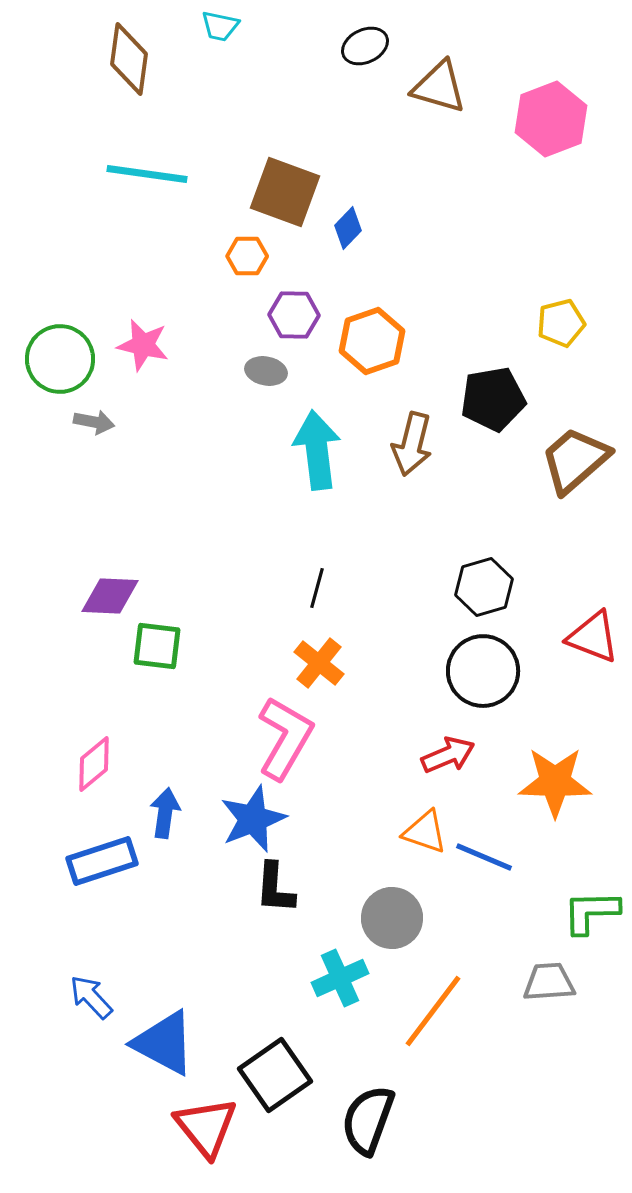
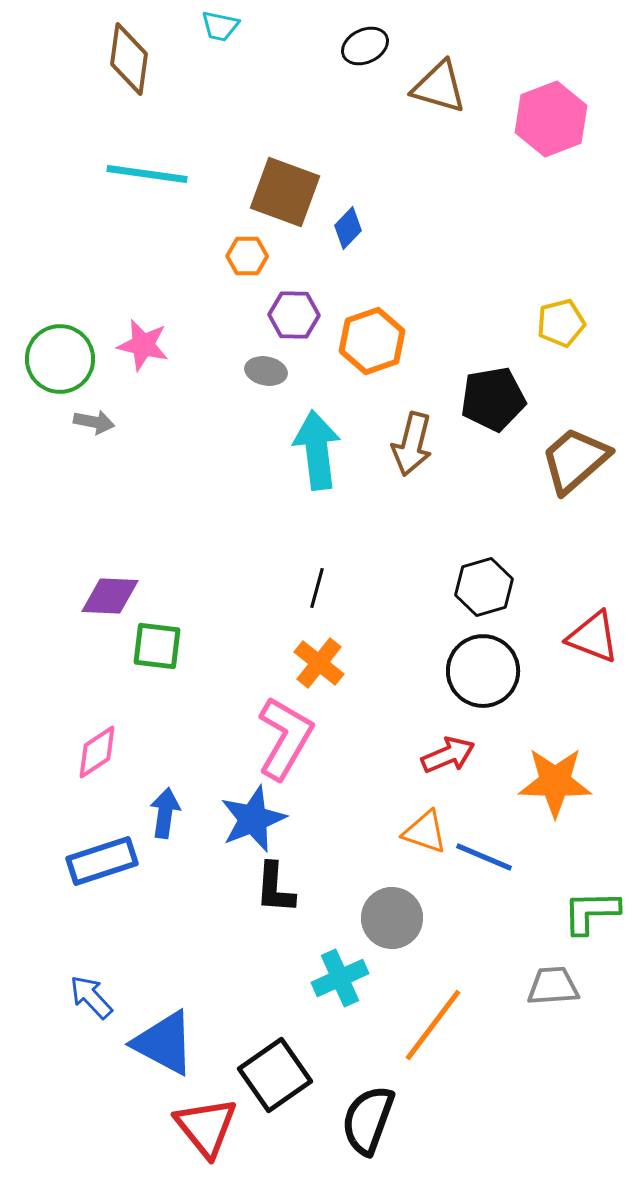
pink diamond at (94, 764): moved 3 px right, 12 px up; rotated 6 degrees clockwise
gray trapezoid at (549, 982): moved 4 px right, 4 px down
orange line at (433, 1011): moved 14 px down
